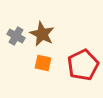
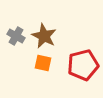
brown star: moved 2 px right, 2 px down
red pentagon: rotated 12 degrees clockwise
